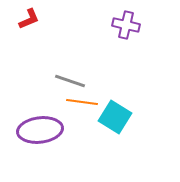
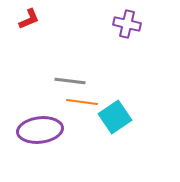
purple cross: moved 1 px right, 1 px up
gray line: rotated 12 degrees counterclockwise
cyan square: rotated 24 degrees clockwise
